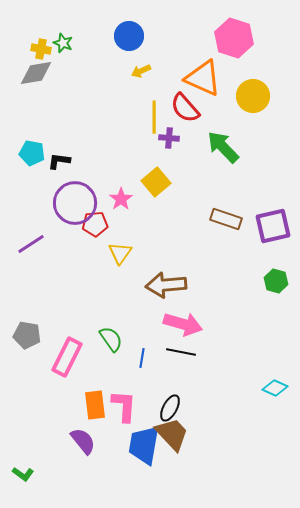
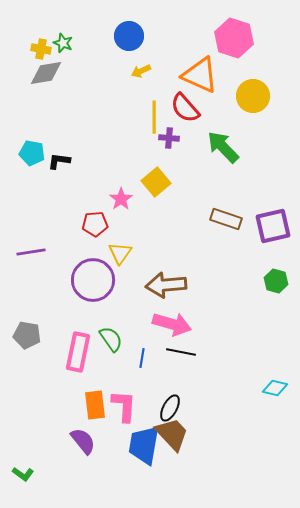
gray diamond: moved 10 px right
orange triangle: moved 3 px left, 3 px up
purple circle: moved 18 px right, 77 px down
purple line: moved 8 px down; rotated 24 degrees clockwise
pink arrow: moved 11 px left
pink rectangle: moved 11 px right, 5 px up; rotated 15 degrees counterclockwise
cyan diamond: rotated 10 degrees counterclockwise
